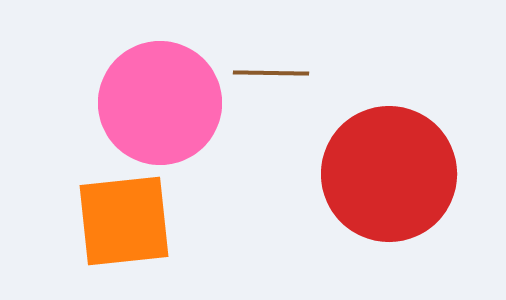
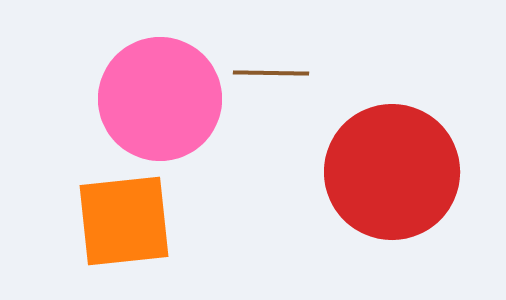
pink circle: moved 4 px up
red circle: moved 3 px right, 2 px up
